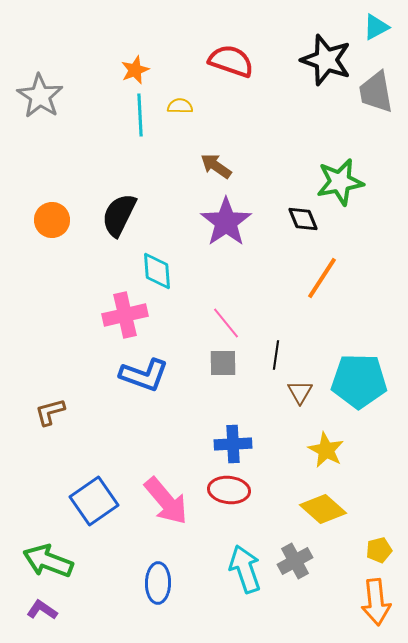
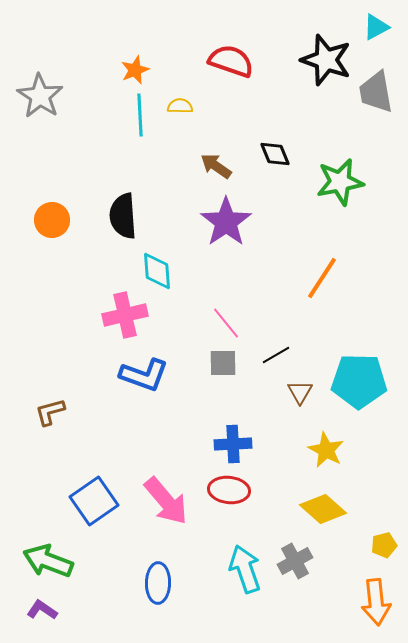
black semicircle: moved 4 px right, 1 px down; rotated 30 degrees counterclockwise
black diamond: moved 28 px left, 65 px up
black line: rotated 52 degrees clockwise
yellow pentagon: moved 5 px right, 5 px up
